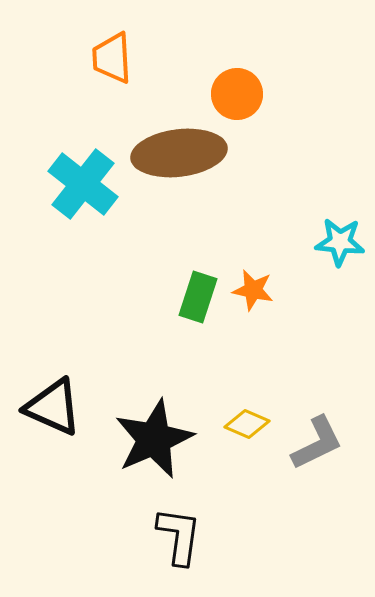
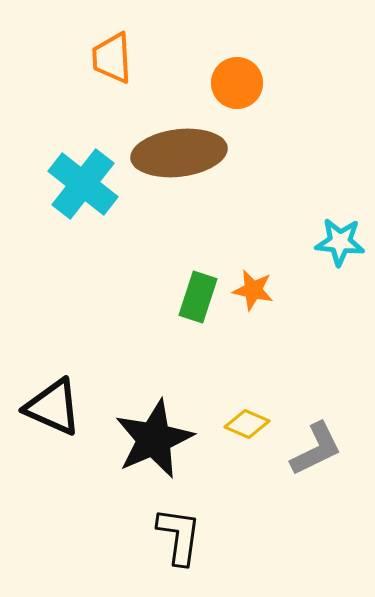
orange circle: moved 11 px up
gray L-shape: moved 1 px left, 6 px down
